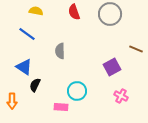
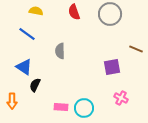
purple square: rotated 18 degrees clockwise
cyan circle: moved 7 px right, 17 px down
pink cross: moved 2 px down
